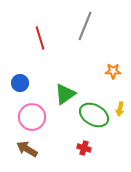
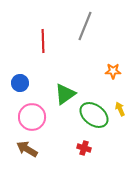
red line: moved 3 px right, 3 px down; rotated 15 degrees clockwise
yellow arrow: rotated 144 degrees clockwise
green ellipse: rotated 8 degrees clockwise
